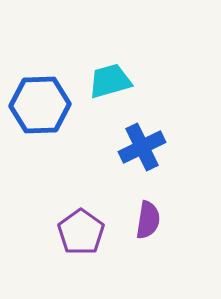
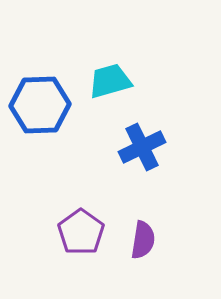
purple semicircle: moved 5 px left, 20 px down
